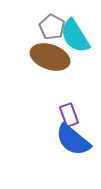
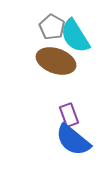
brown ellipse: moved 6 px right, 4 px down
